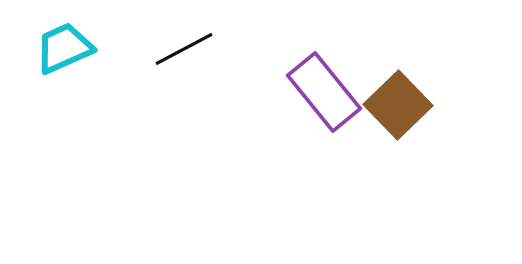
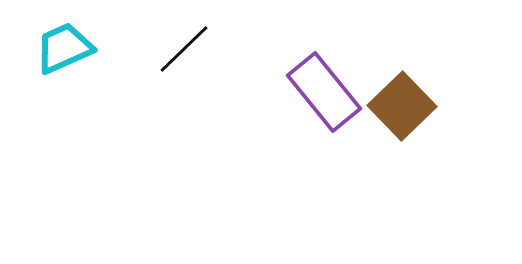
black line: rotated 16 degrees counterclockwise
brown square: moved 4 px right, 1 px down
